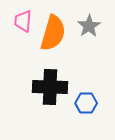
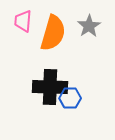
blue hexagon: moved 16 px left, 5 px up
